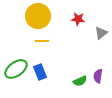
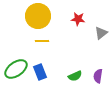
green semicircle: moved 5 px left, 5 px up
